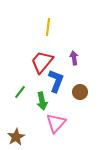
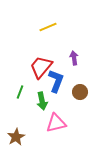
yellow line: rotated 60 degrees clockwise
red trapezoid: moved 1 px left, 5 px down
green line: rotated 16 degrees counterclockwise
pink triangle: rotated 35 degrees clockwise
